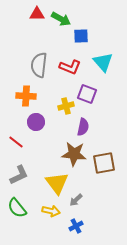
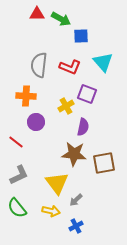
yellow cross: rotated 14 degrees counterclockwise
